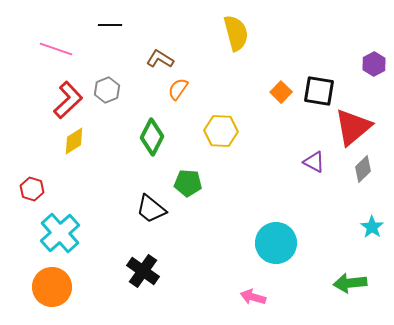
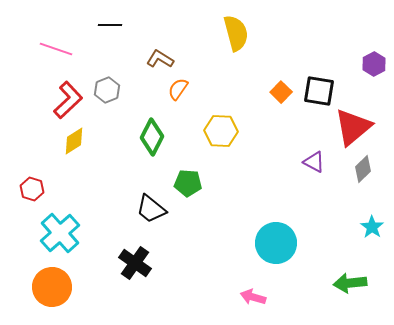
black cross: moved 8 px left, 8 px up
